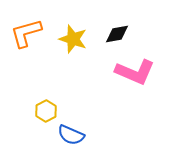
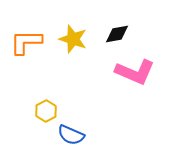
orange L-shape: moved 9 px down; rotated 16 degrees clockwise
